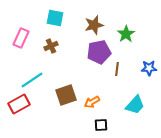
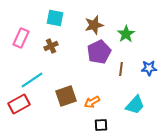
purple pentagon: rotated 15 degrees counterclockwise
brown line: moved 4 px right
brown square: moved 1 px down
